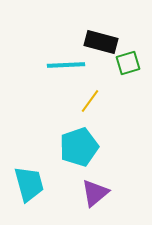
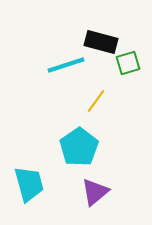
cyan line: rotated 15 degrees counterclockwise
yellow line: moved 6 px right
cyan pentagon: rotated 15 degrees counterclockwise
purple triangle: moved 1 px up
